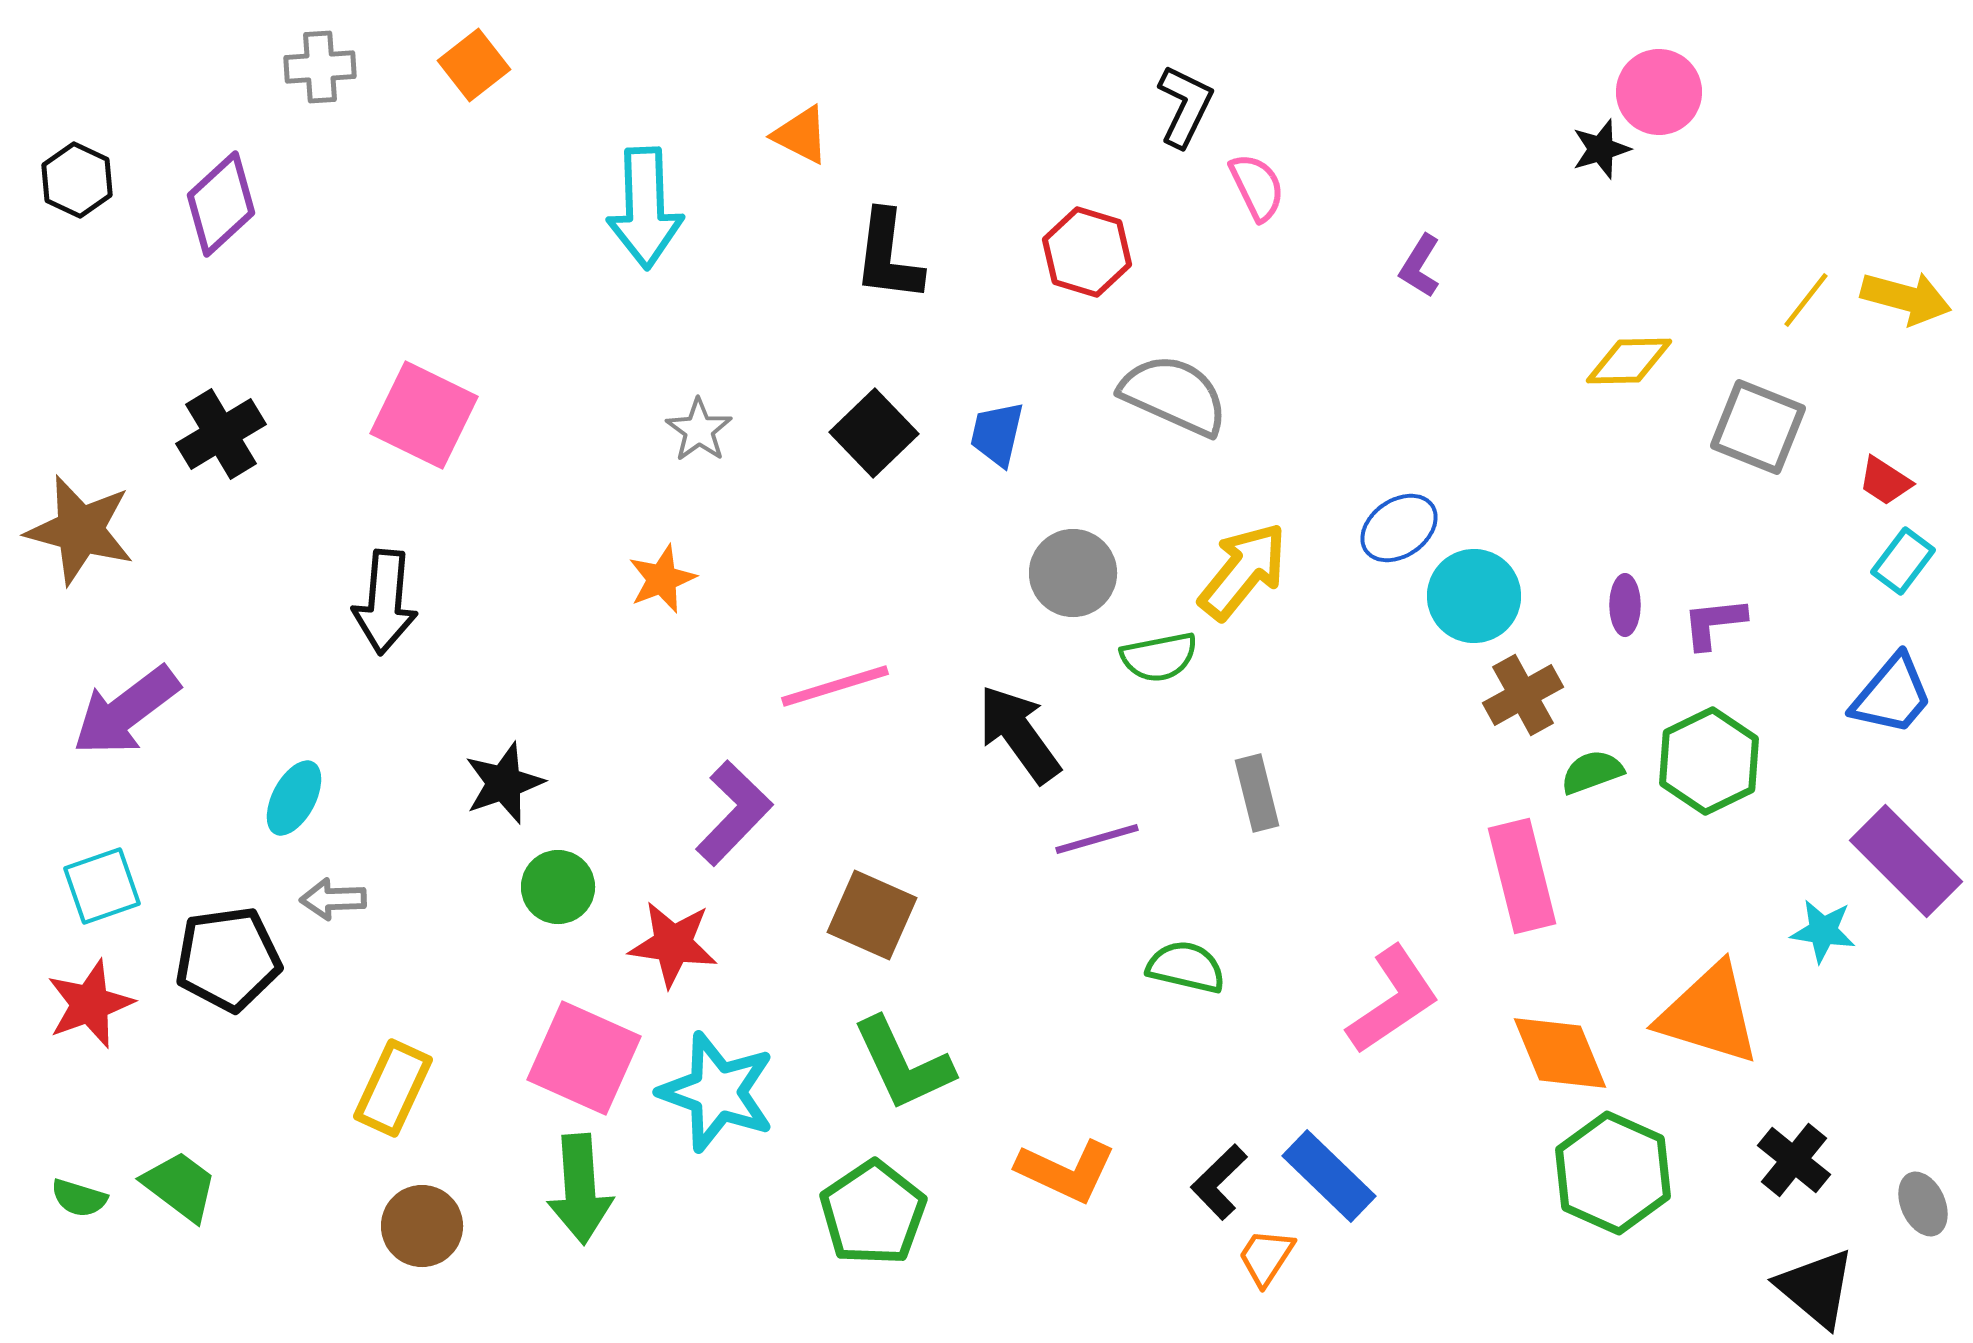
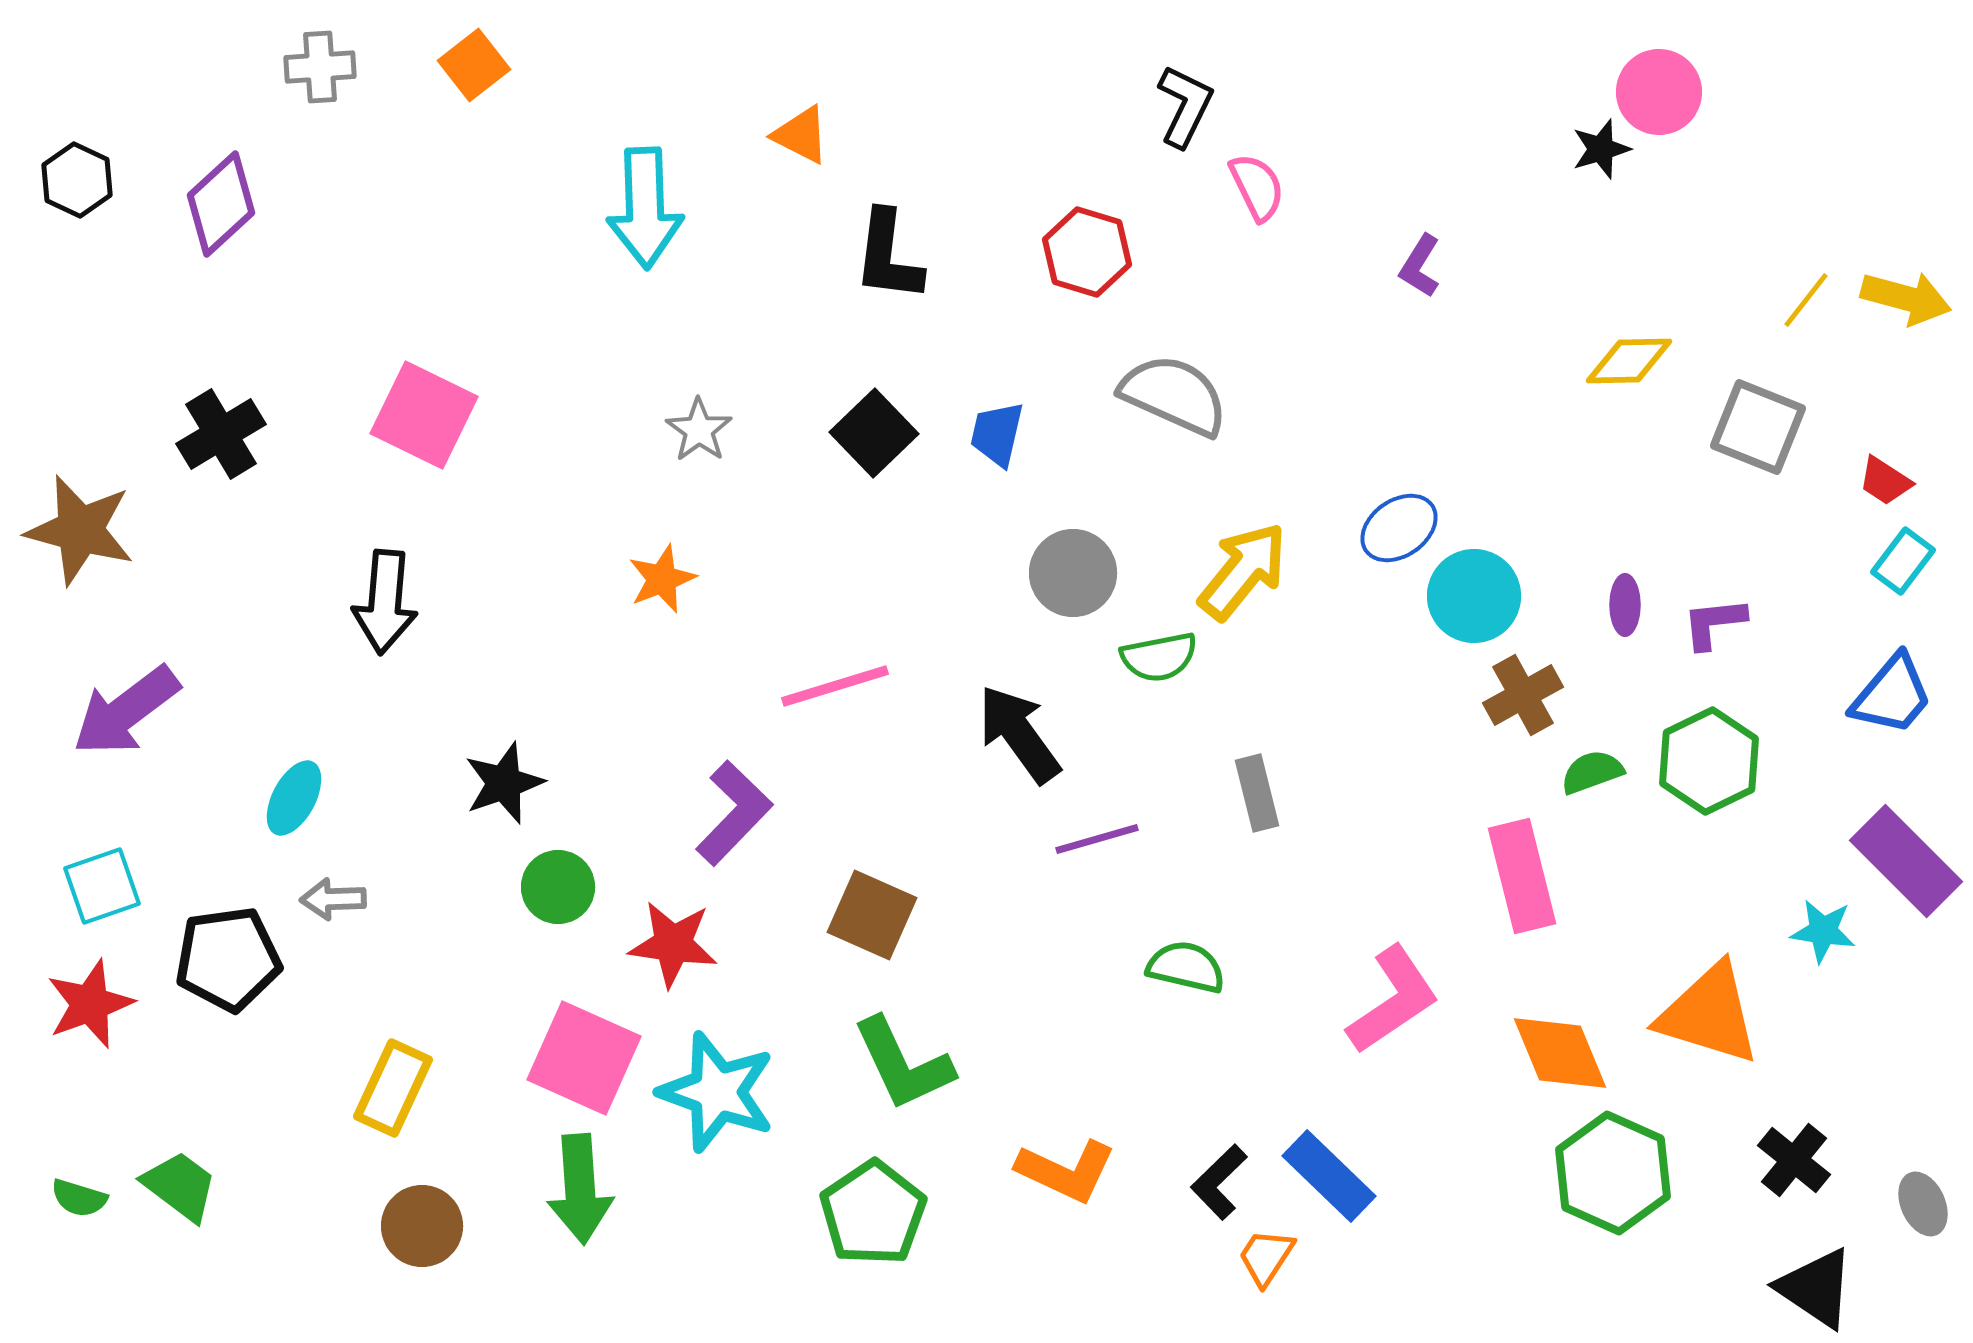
black triangle at (1816, 1288): rotated 6 degrees counterclockwise
